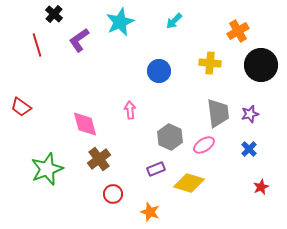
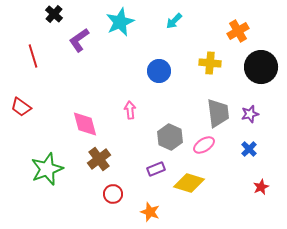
red line: moved 4 px left, 11 px down
black circle: moved 2 px down
